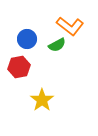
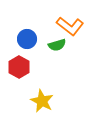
green semicircle: rotated 12 degrees clockwise
red hexagon: rotated 20 degrees counterclockwise
yellow star: moved 1 px down; rotated 10 degrees counterclockwise
